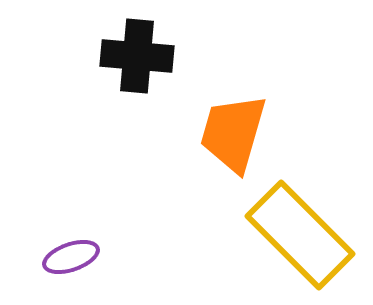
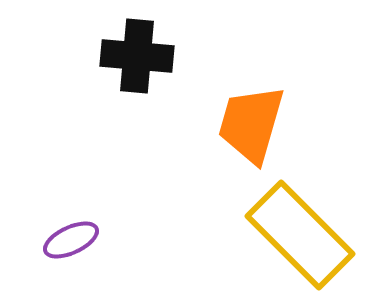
orange trapezoid: moved 18 px right, 9 px up
purple ellipse: moved 17 px up; rotated 6 degrees counterclockwise
